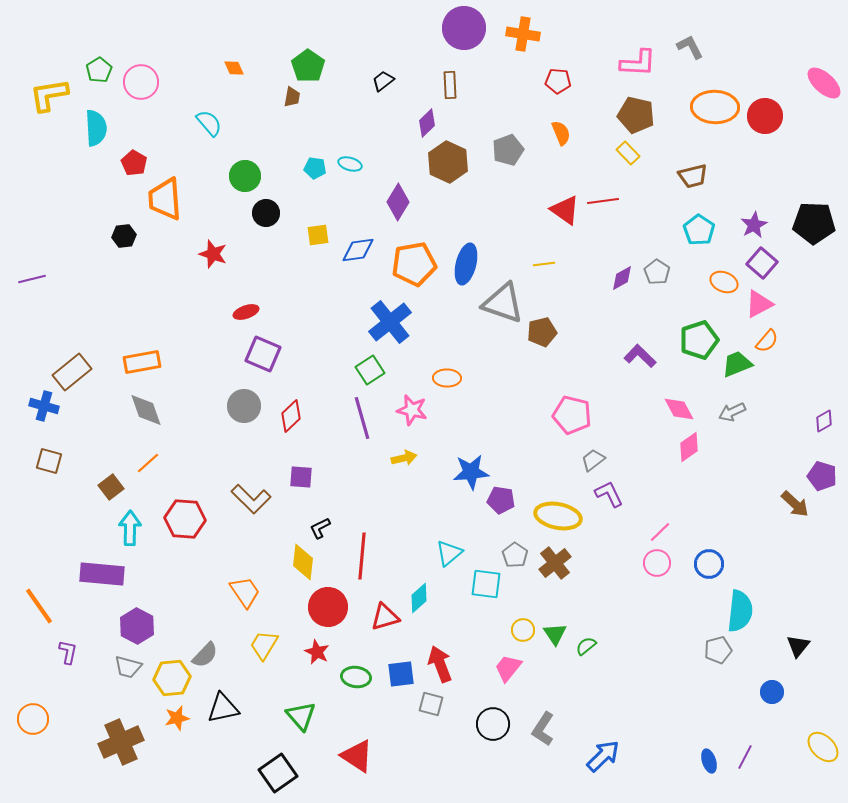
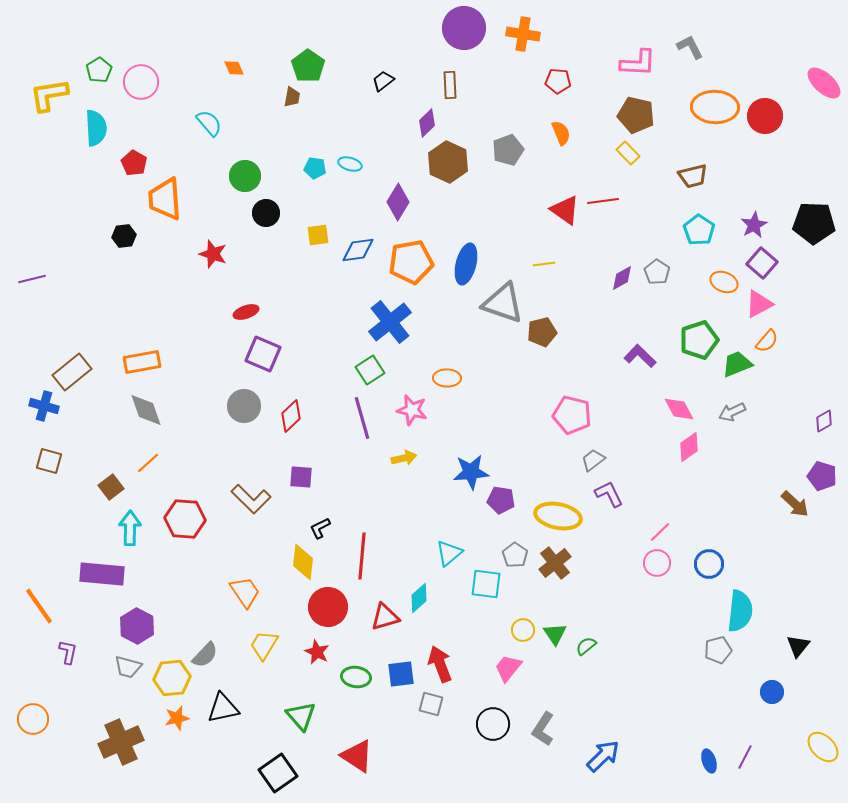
orange pentagon at (414, 264): moved 3 px left, 2 px up
